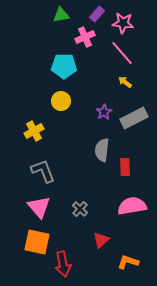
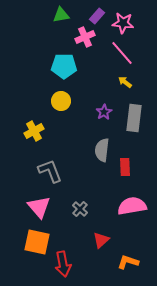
purple rectangle: moved 2 px down
gray rectangle: rotated 56 degrees counterclockwise
gray L-shape: moved 7 px right
